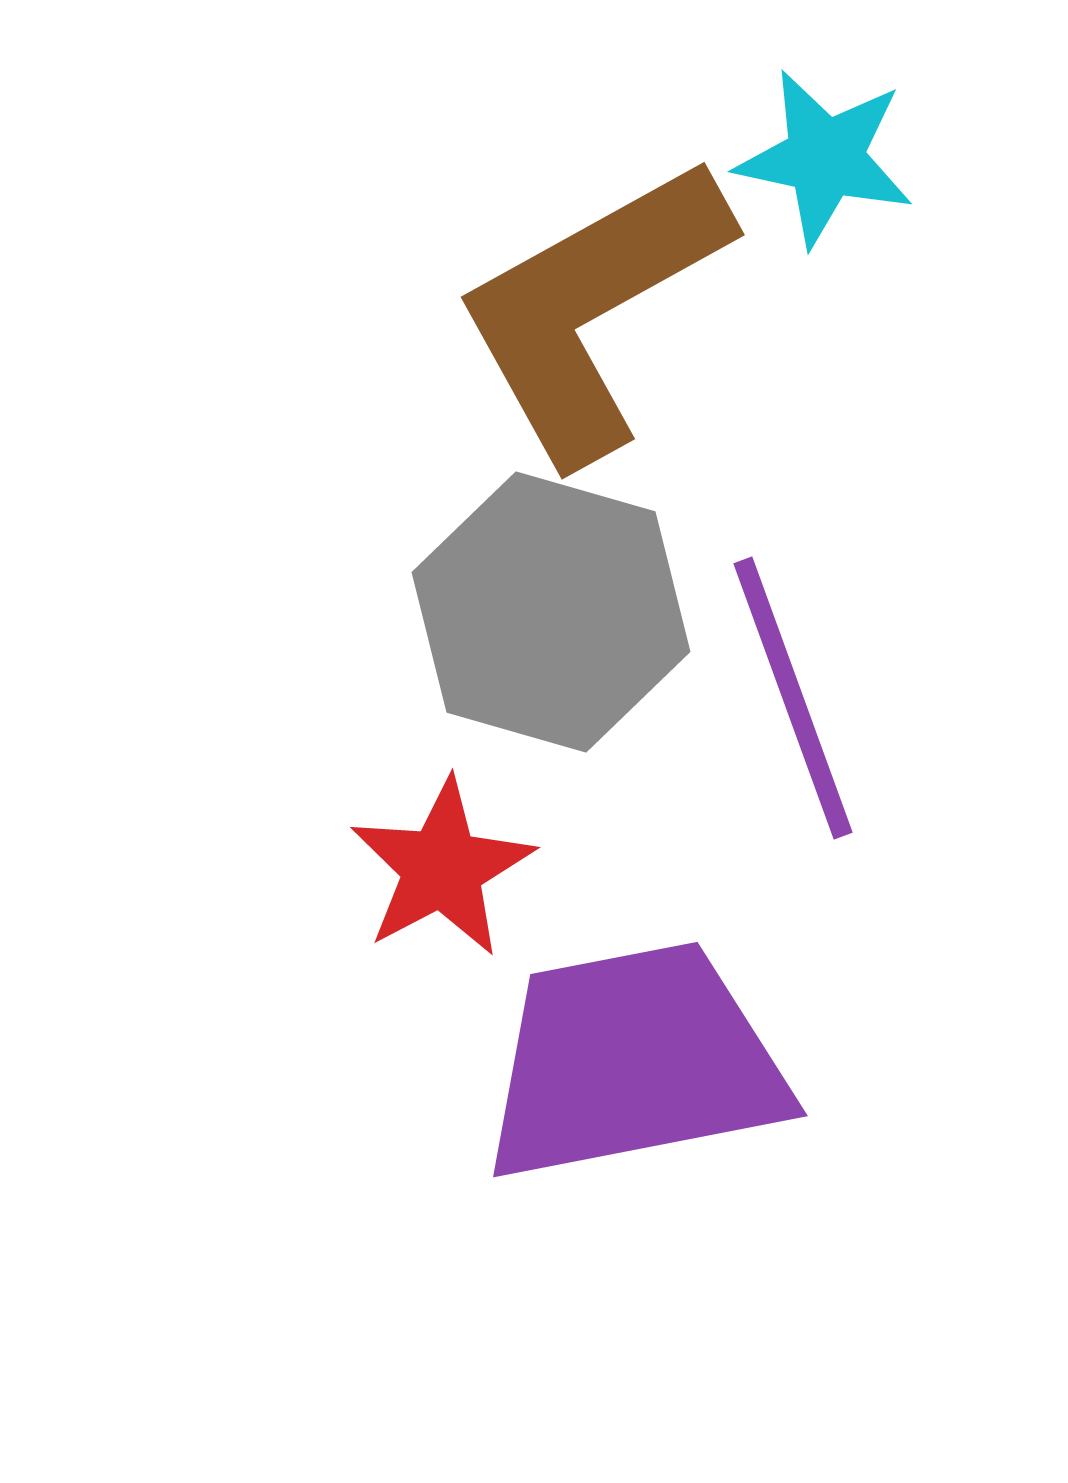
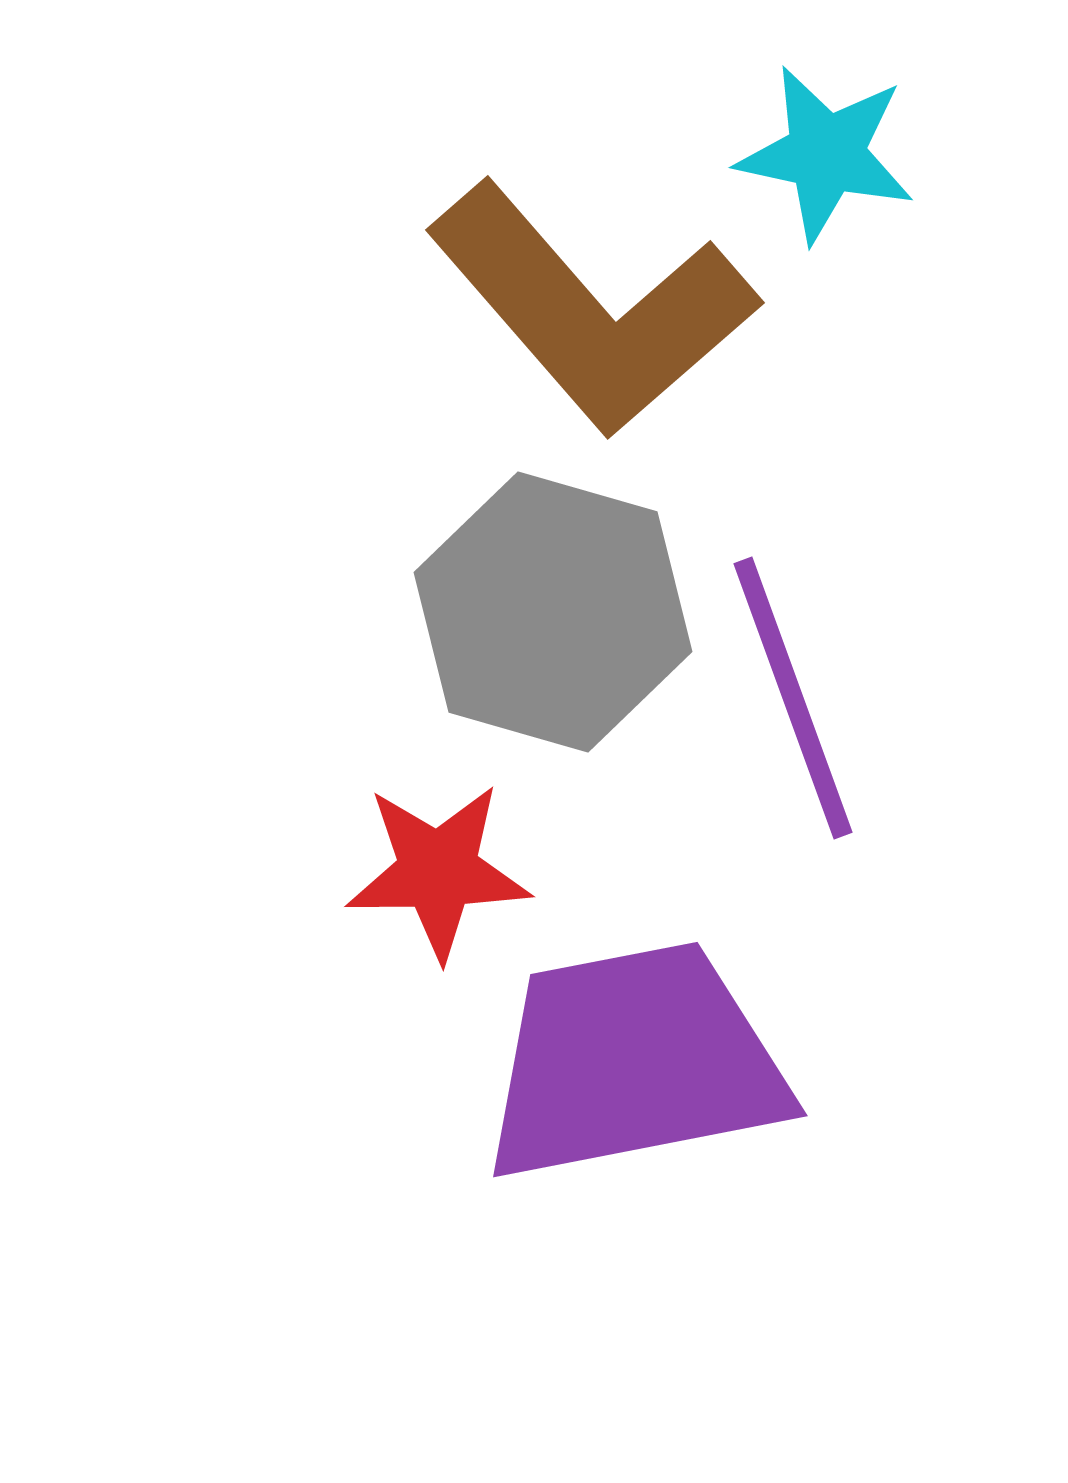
cyan star: moved 1 px right, 4 px up
brown L-shape: rotated 102 degrees counterclockwise
gray hexagon: moved 2 px right
red star: moved 4 px left, 3 px down; rotated 27 degrees clockwise
